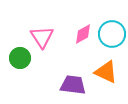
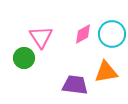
pink triangle: moved 1 px left
green circle: moved 4 px right
orange triangle: rotated 35 degrees counterclockwise
purple trapezoid: moved 2 px right
